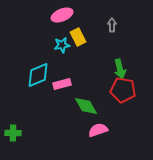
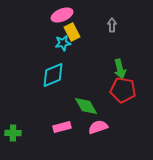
yellow rectangle: moved 6 px left, 5 px up
cyan star: moved 1 px right, 2 px up
cyan diamond: moved 15 px right
pink rectangle: moved 43 px down
pink semicircle: moved 3 px up
